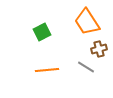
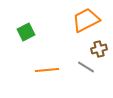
orange trapezoid: moved 1 px left, 2 px up; rotated 96 degrees clockwise
green square: moved 16 px left
